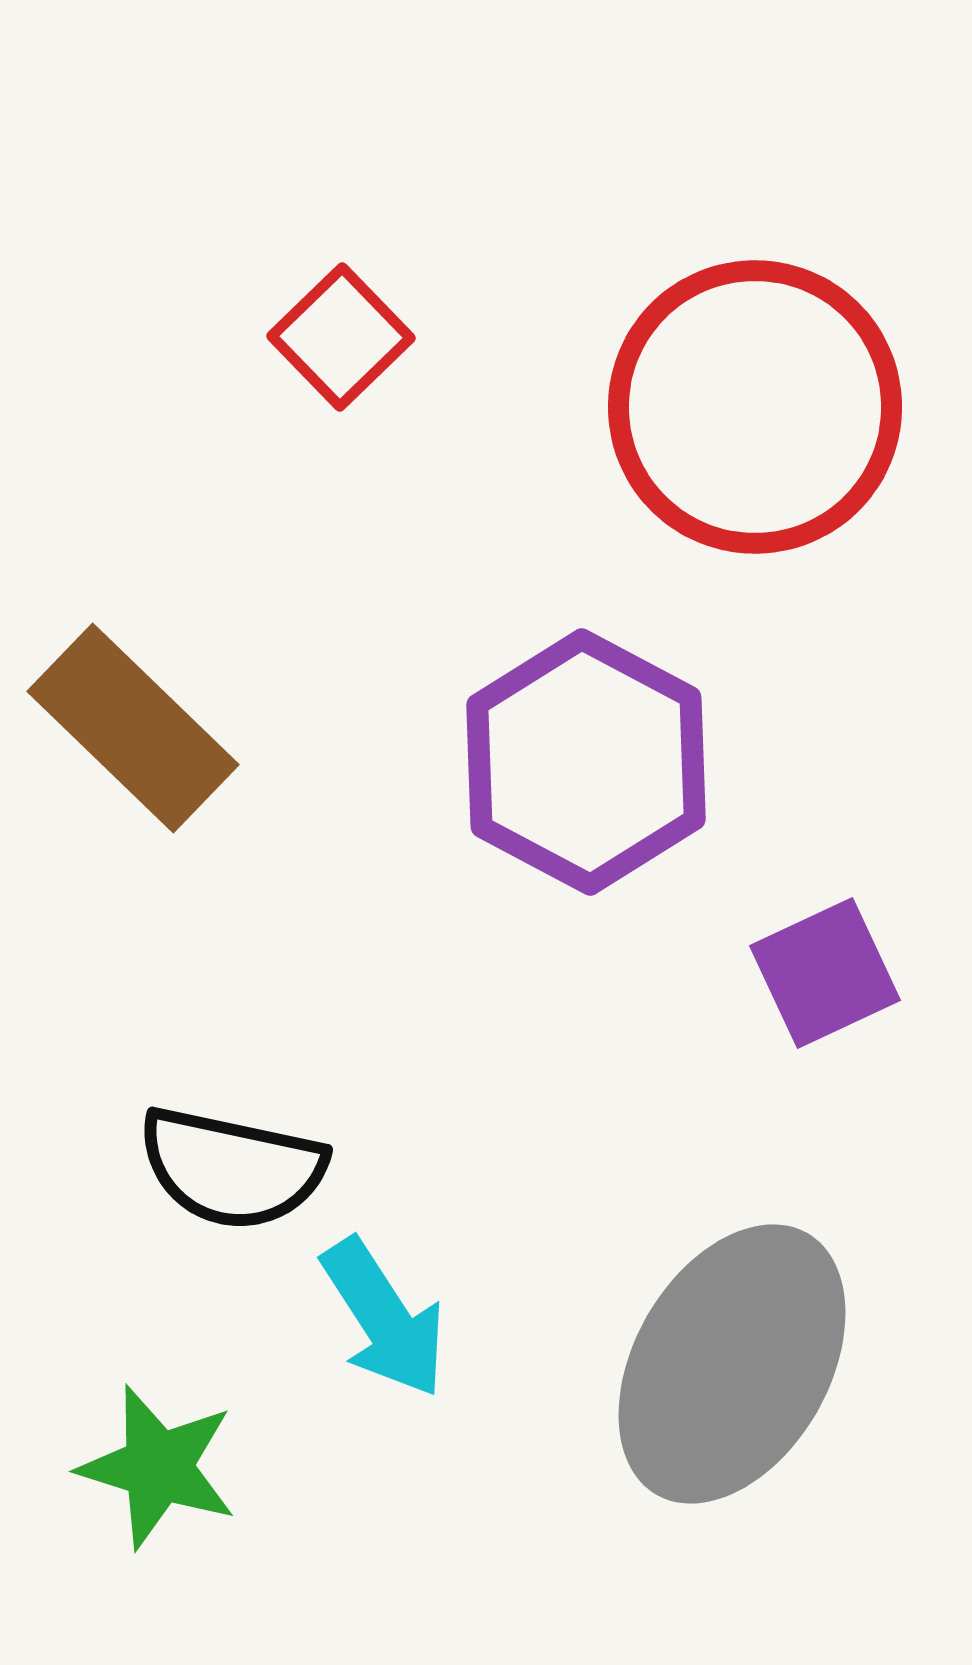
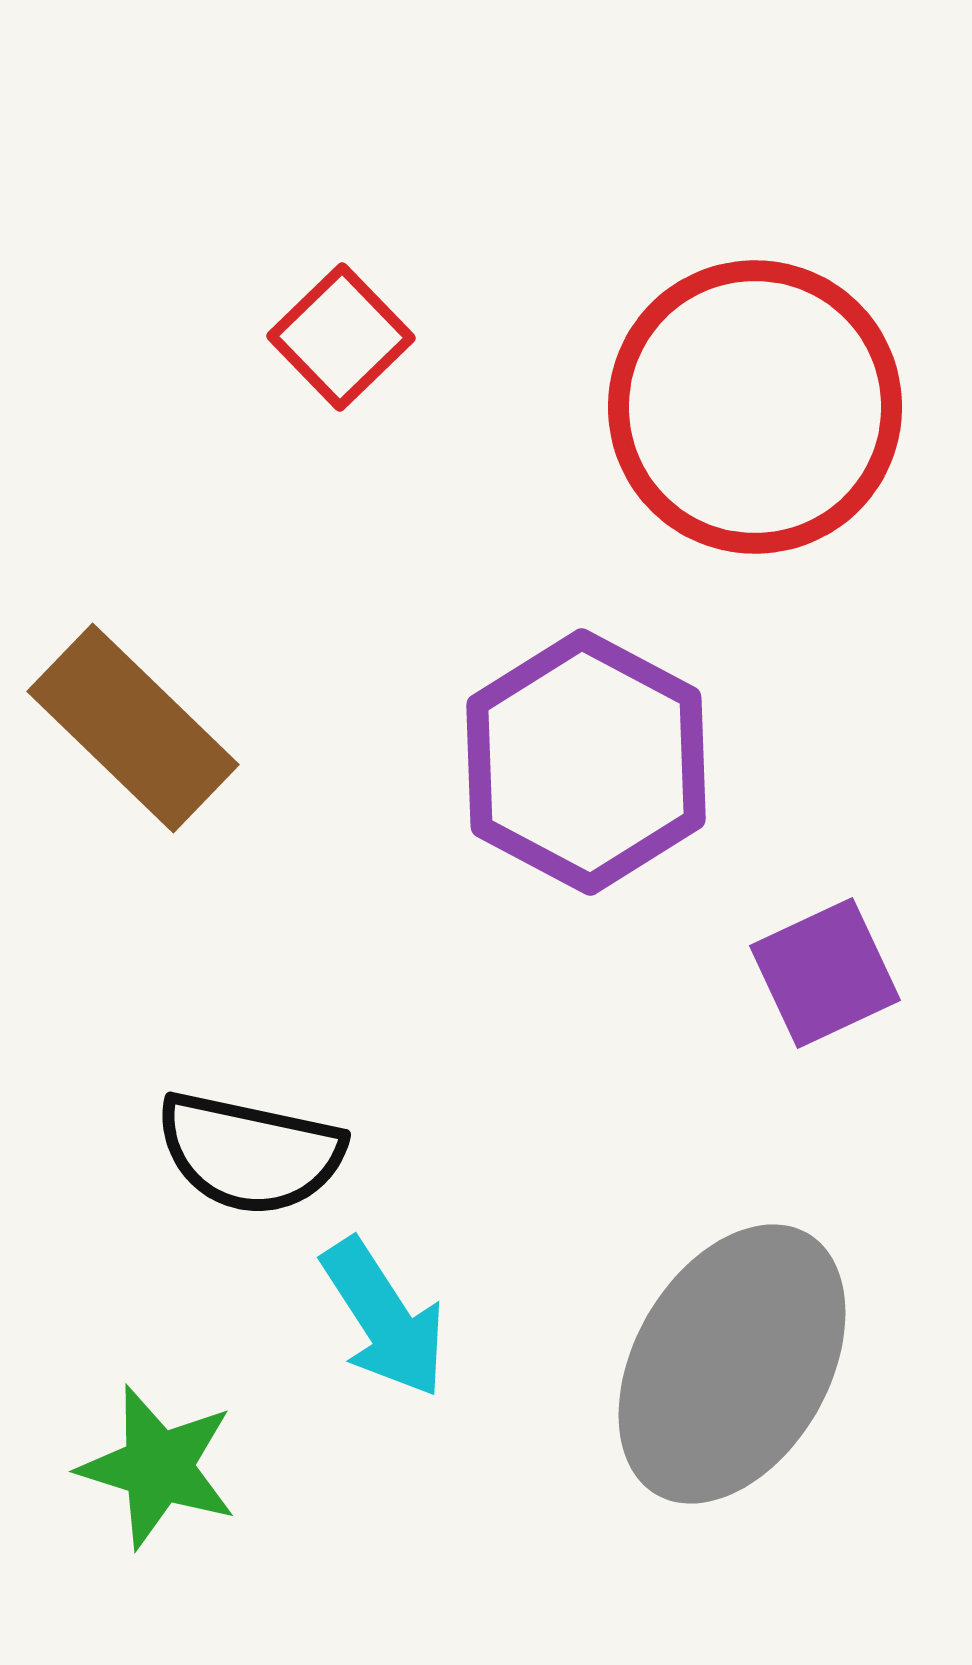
black semicircle: moved 18 px right, 15 px up
